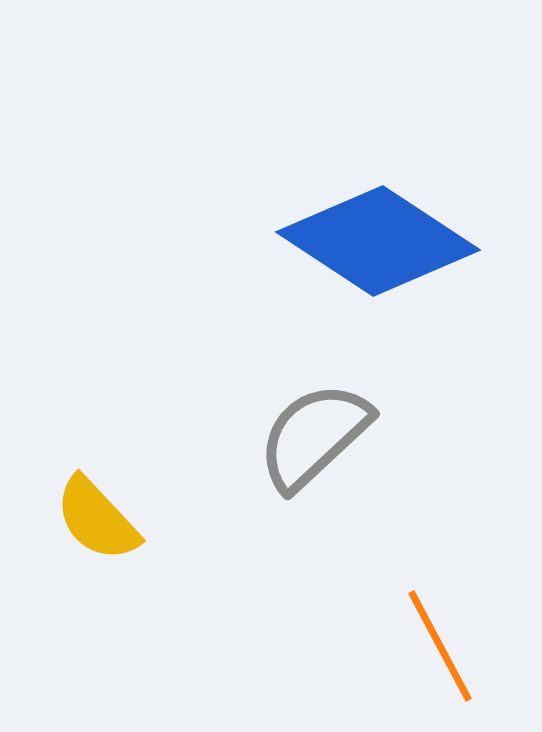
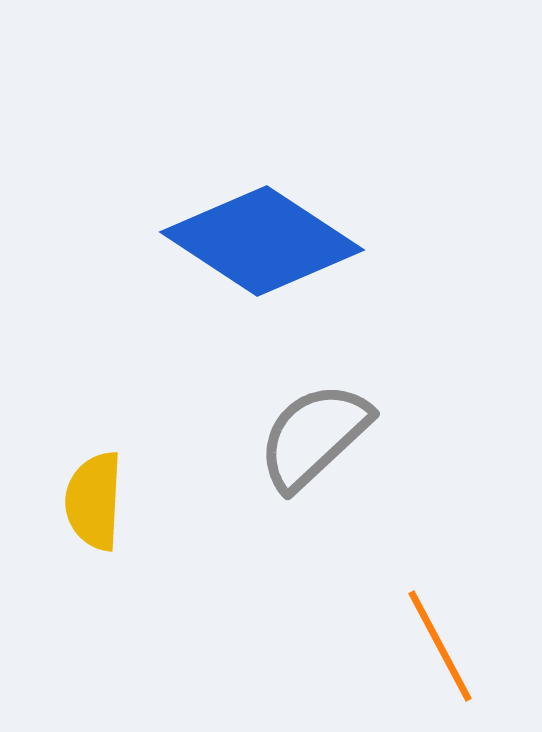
blue diamond: moved 116 px left
yellow semicircle: moved 3 px left, 18 px up; rotated 46 degrees clockwise
